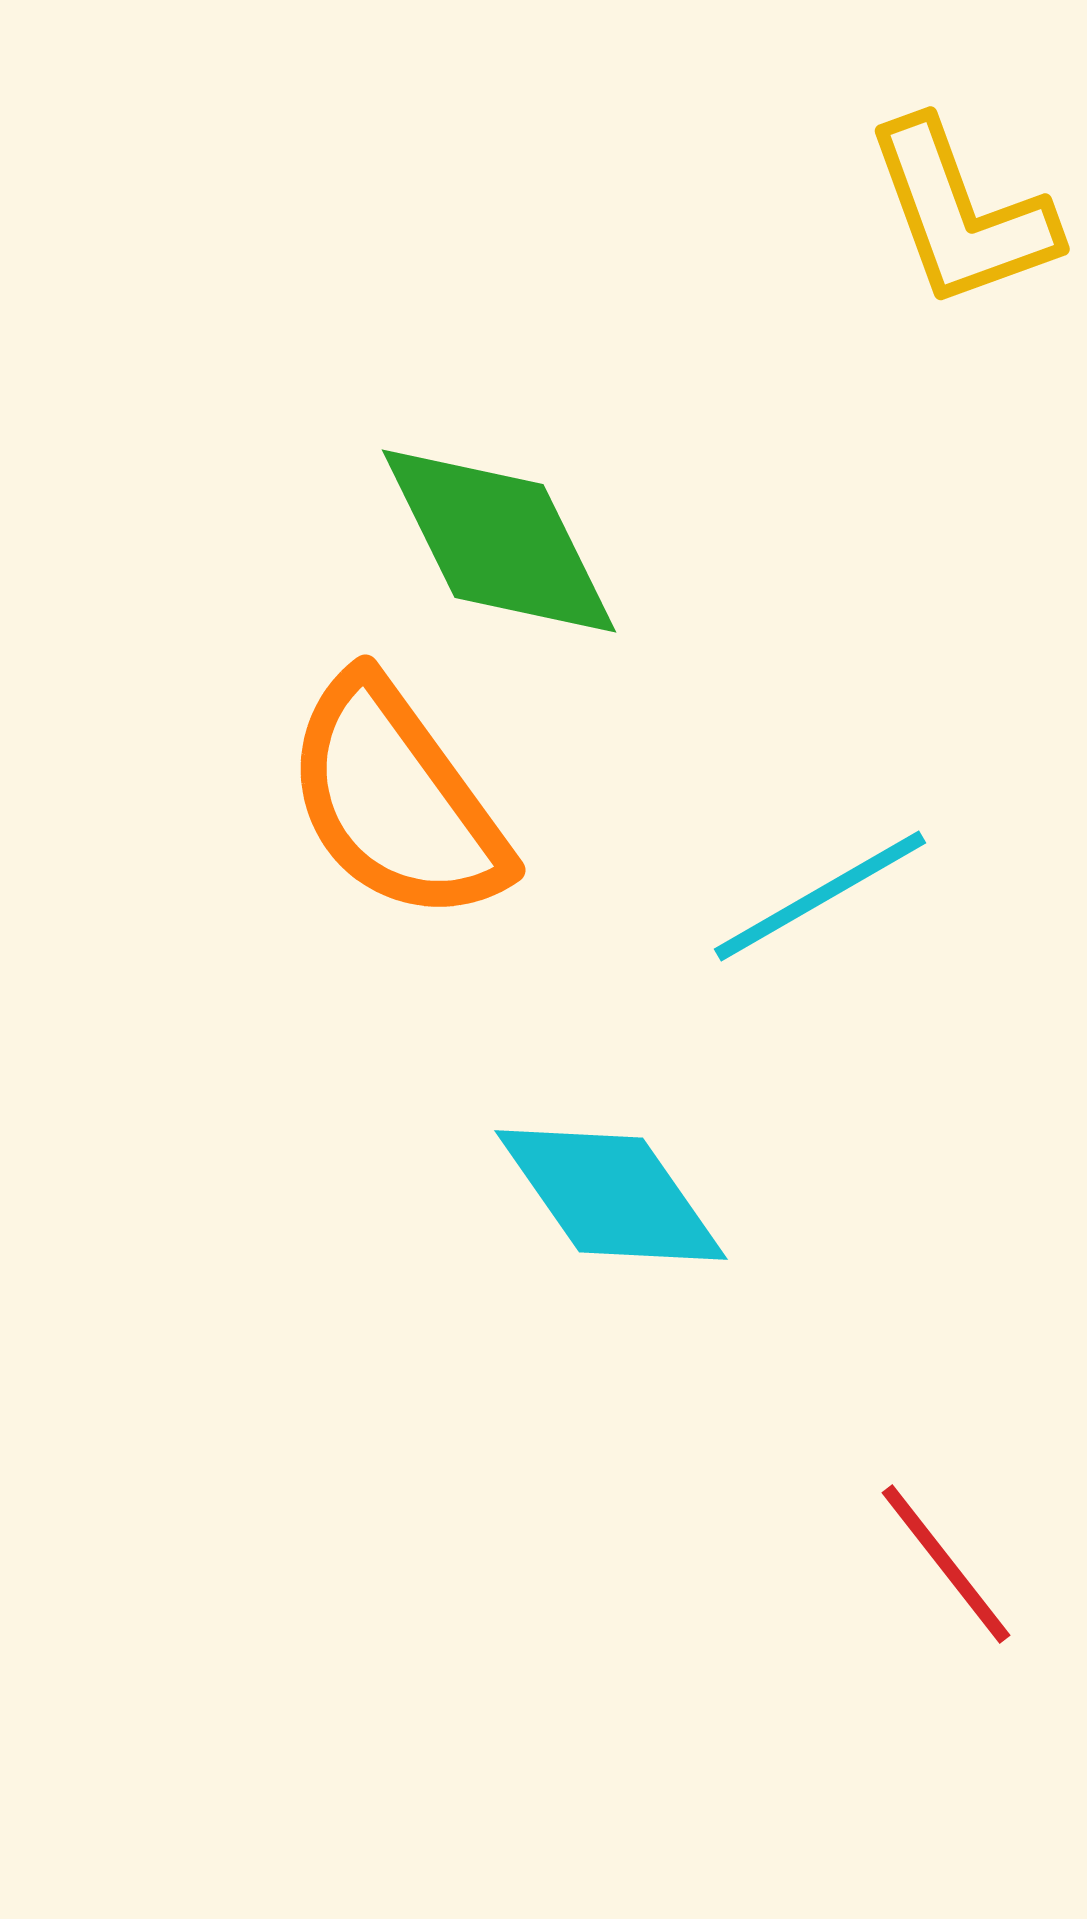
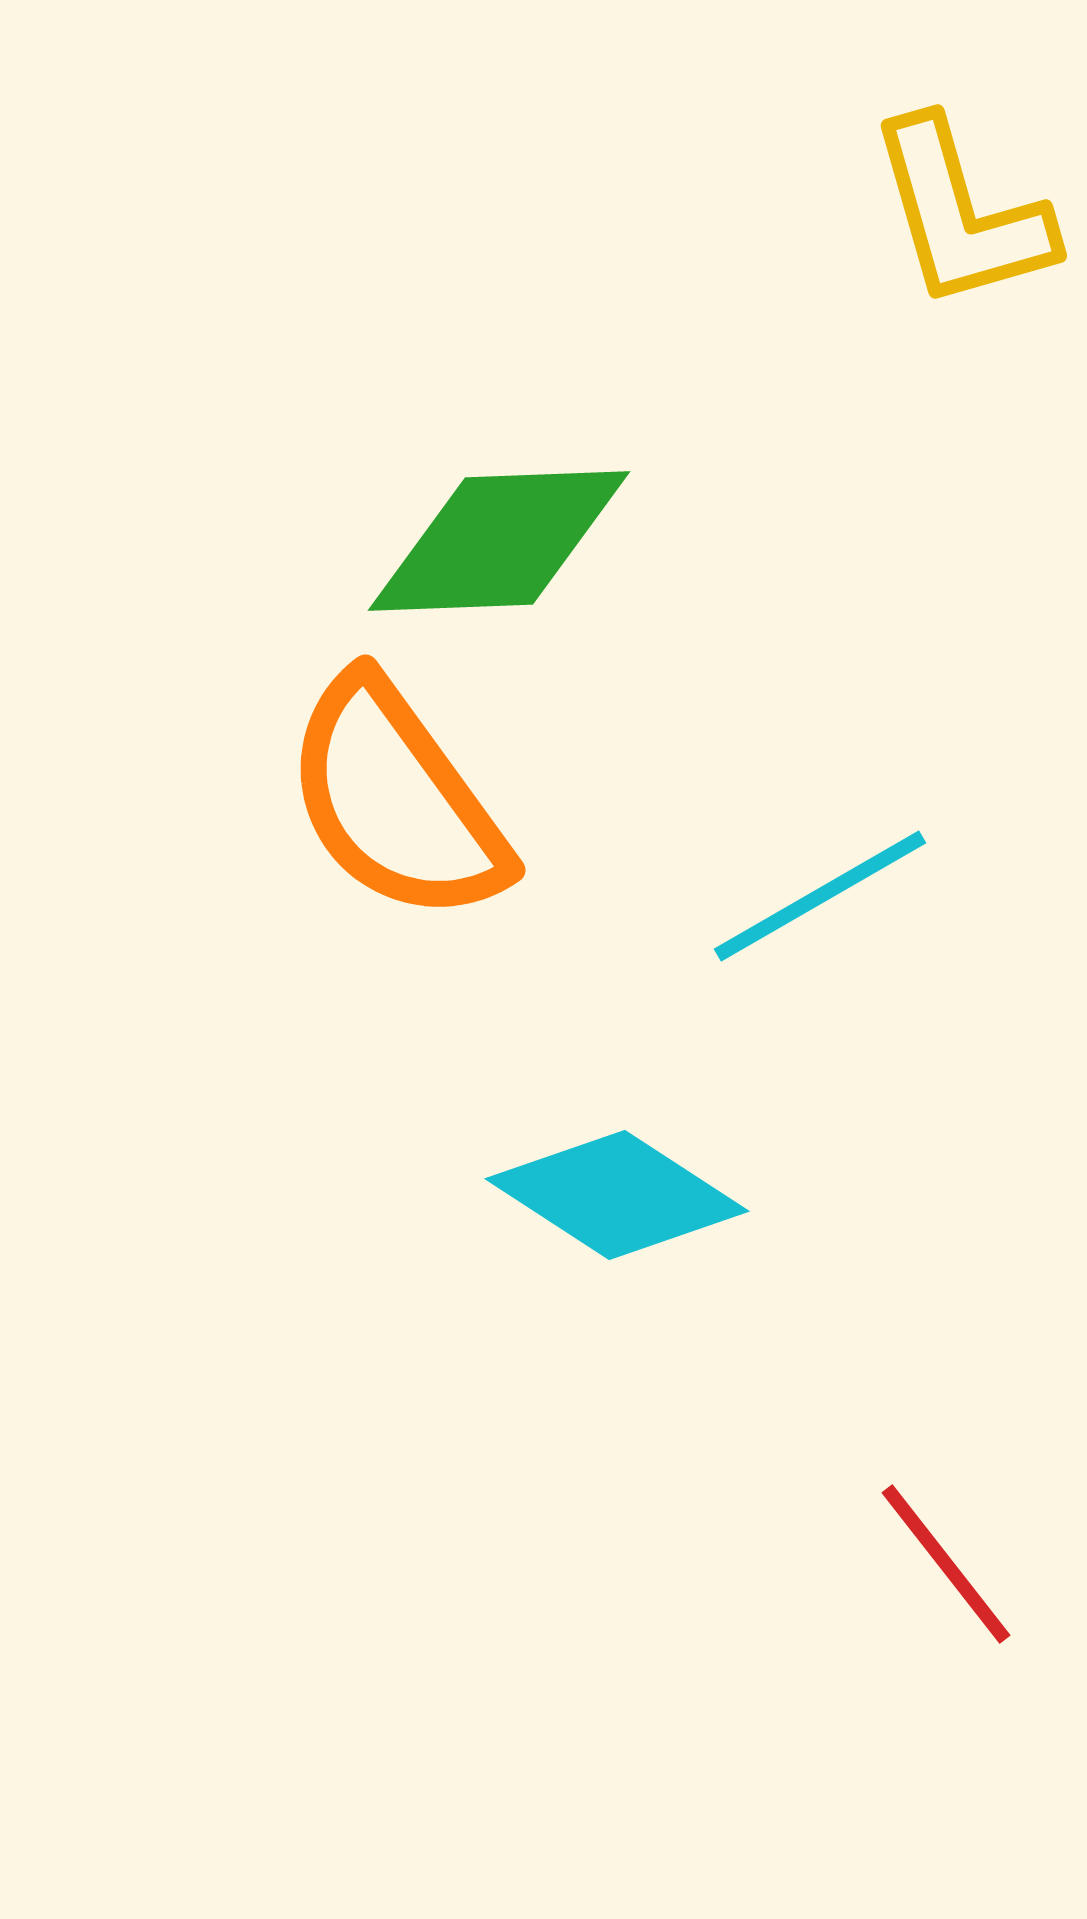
yellow L-shape: rotated 4 degrees clockwise
green diamond: rotated 66 degrees counterclockwise
cyan diamond: moved 6 px right; rotated 22 degrees counterclockwise
